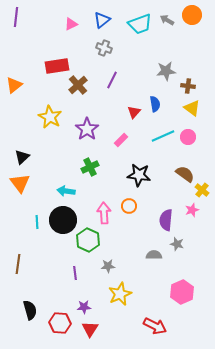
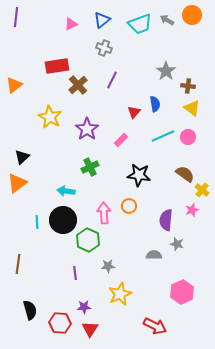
gray star at (166, 71): rotated 30 degrees counterclockwise
orange triangle at (20, 183): moved 3 px left; rotated 30 degrees clockwise
